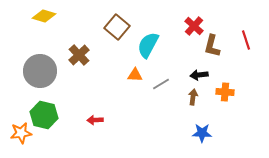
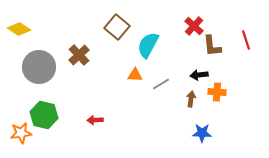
yellow diamond: moved 25 px left, 13 px down; rotated 15 degrees clockwise
brown L-shape: rotated 20 degrees counterclockwise
gray circle: moved 1 px left, 4 px up
orange cross: moved 8 px left
brown arrow: moved 2 px left, 2 px down
